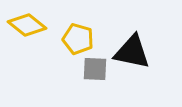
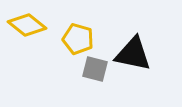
black triangle: moved 1 px right, 2 px down
gray square: rotated 12 degrees clockwise
